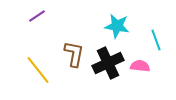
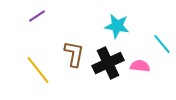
cyan line: moved 6 px right, 4 px down; rotated 20 degrees counterclockwise
